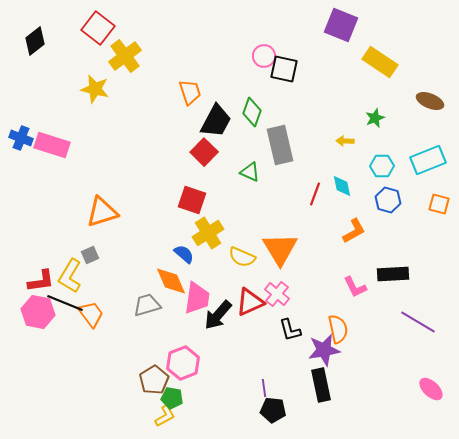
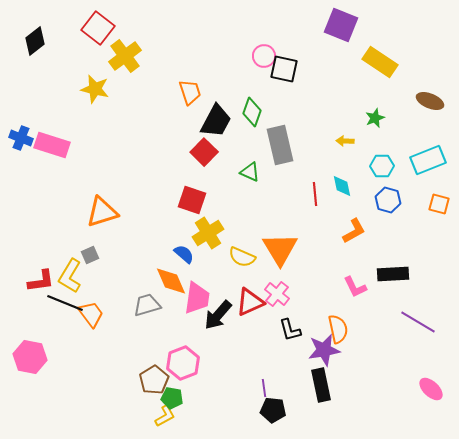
red line at (315, 194): rotated 25 degrees counterclockwise
pink hexagon at (38, 312): moved 8 px left, 45 px down
